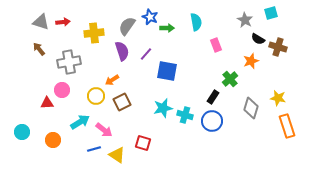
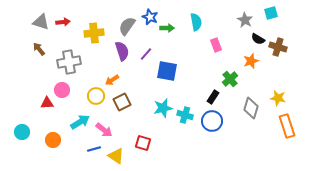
yellow triangle: moved 1 px left, 1 px down
